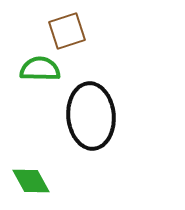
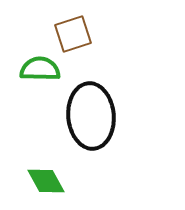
brown square: moved 6 px right, 3 px down
green diamond: moved 15 px right
